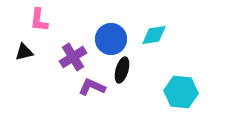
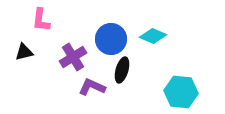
pink L-shape: moved 2 px right
cyan diamond: moved 1 px left, 1 px down; rotated 32 degrees clockwise
